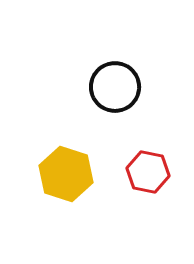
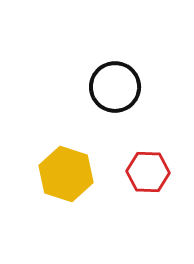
red hexagon: rotated 9 degrees counterclockwise
